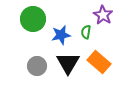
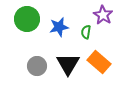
green circle: moved 6 px left
blue star: moved 2 px left, 8 px up
black triangle: moved 1 px down
